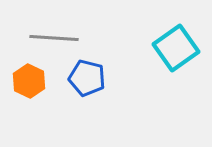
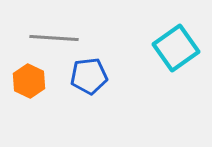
blue pentagon: moved 2 px right, 2 px up; rotated 21 degrees counterclockwise
